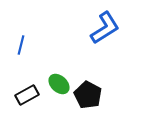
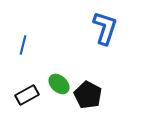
blue L-shape: rotated 40 degrees counterclockwise
blue line: moved 2 px right
